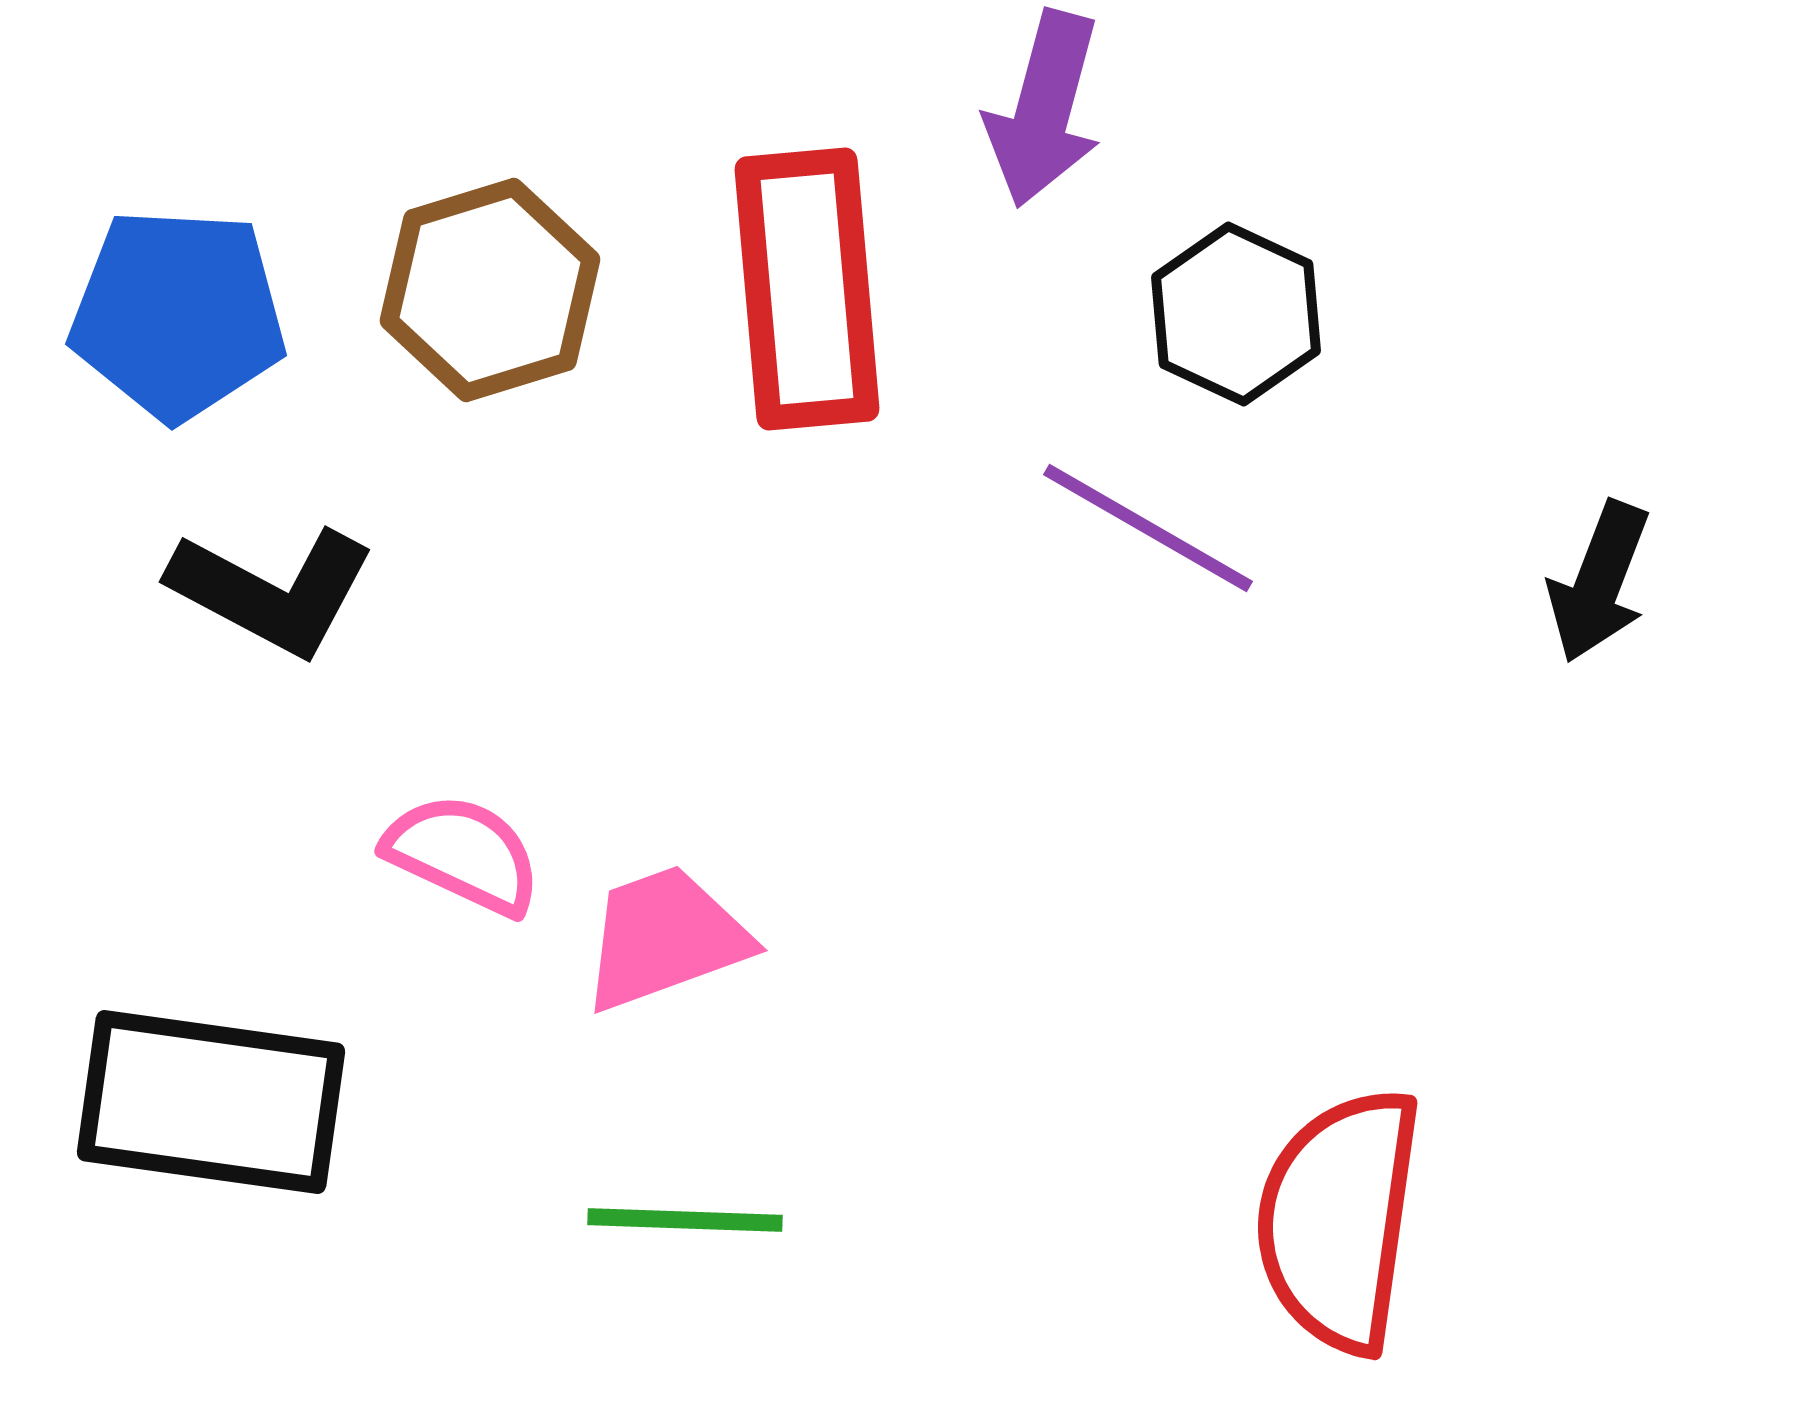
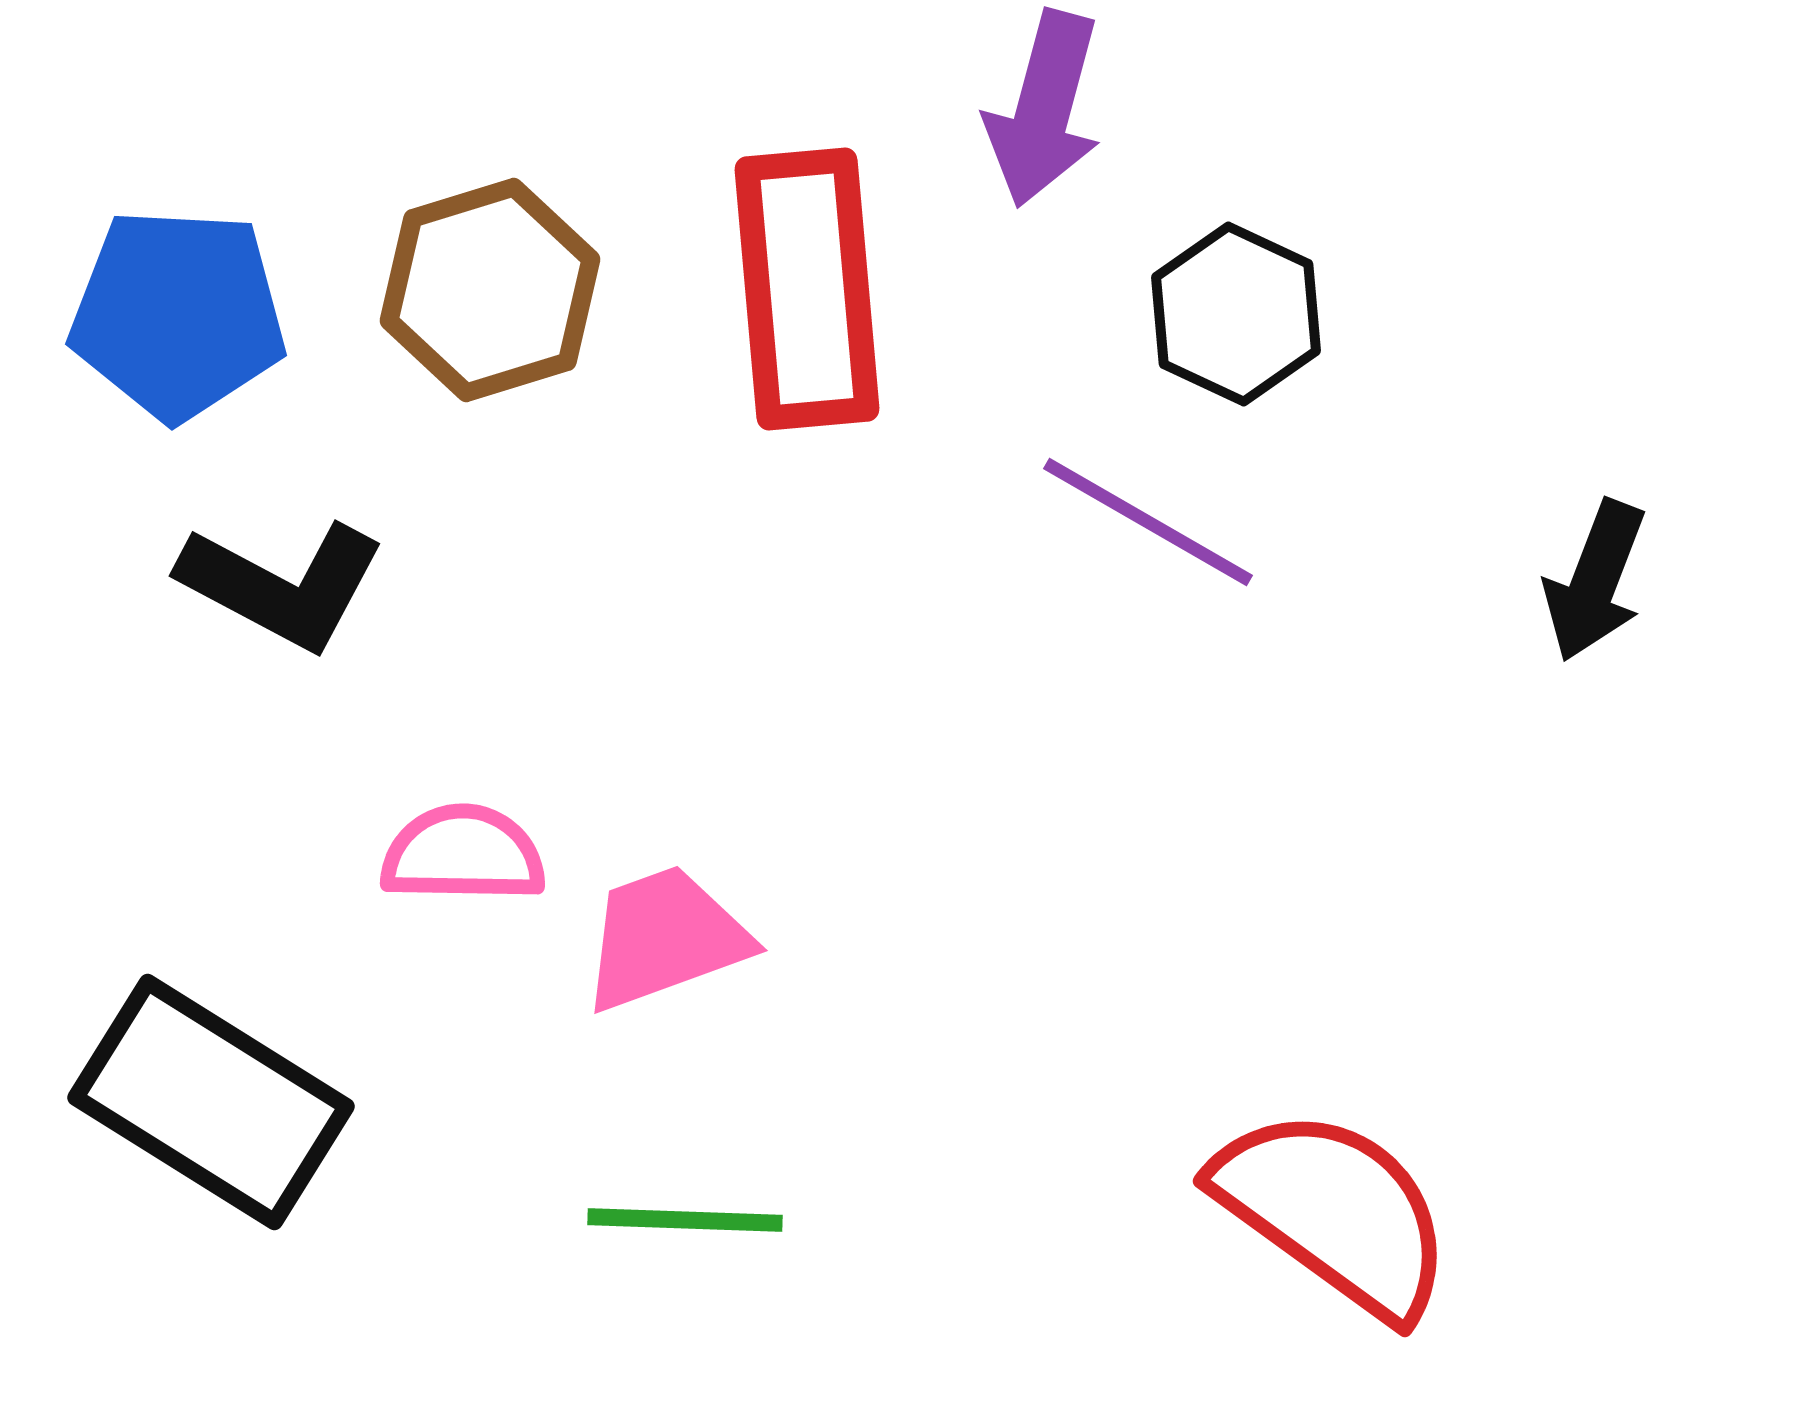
purple line: moved 6 px up
black arrow: moved 4 px left, 1 px up
black L-shape: moved 10 px right, 6 px up
pink semicircle: rotated 24 degrees counterclockwise
black rectangle: rotated 24 degrees clockwise
red semicircle: moved 5 px left, 8 px up; rotated 118 degrees clockwise
